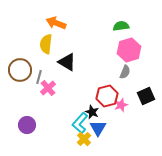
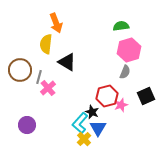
orange arrow: rotated 132 degrees counterclockwise
